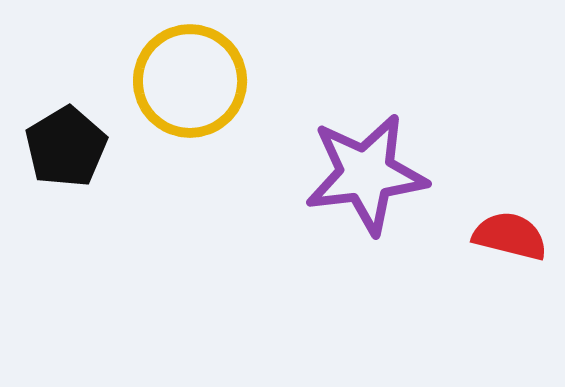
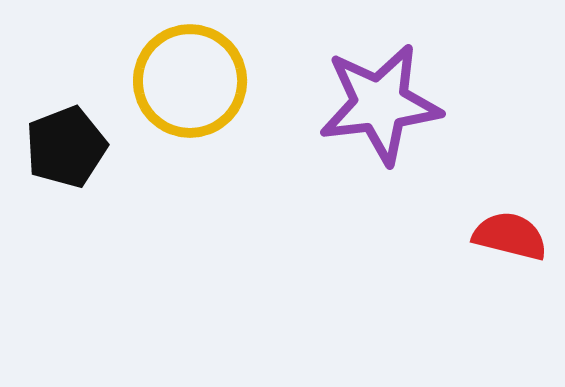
black pentagon: rotated 10 degrees clockwise
purple star: moved 14 px right, 70 px up
